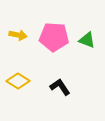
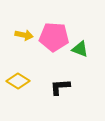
yellow arrow: moved 6 px right
green triangle: moved 7 px left, 9 px down
black L-shape: rotated 60 degrees counterclockwise
